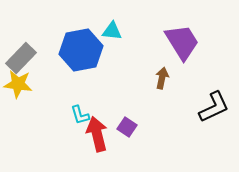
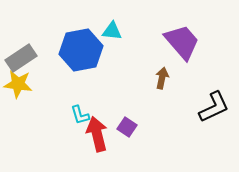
purple trapezoid: rotated 9 degrees counterclockwise
gray rectangle: rotated 12 degrees clockwise
